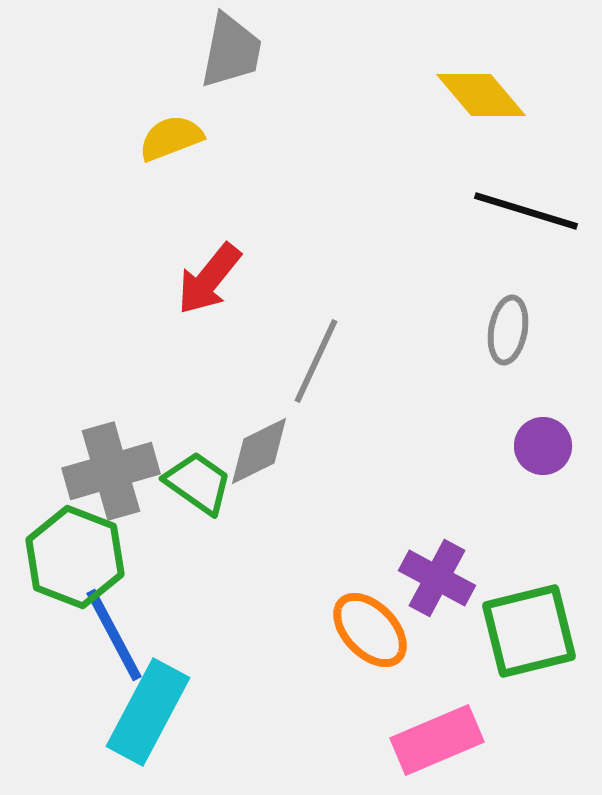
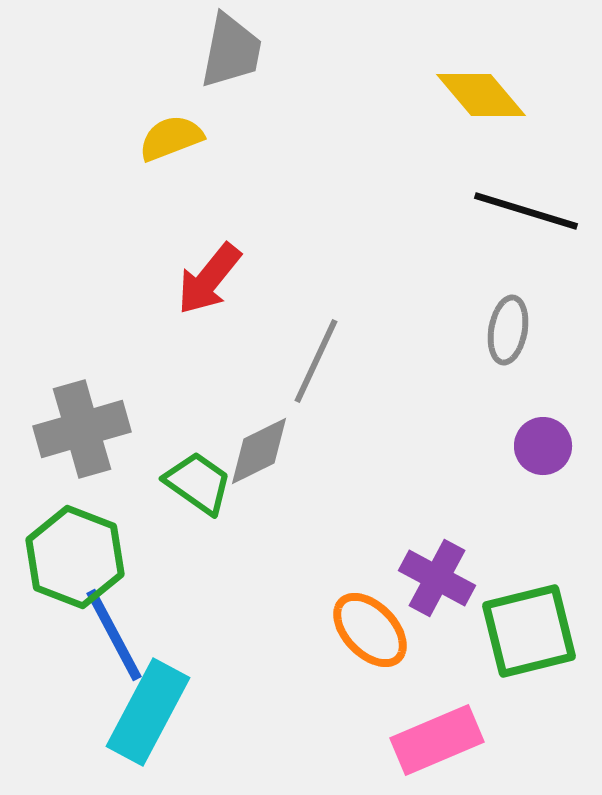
gray cross: moved 29 px left, 42 px up
